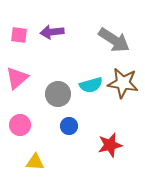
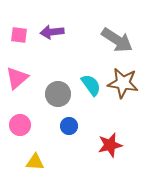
gray arrow: moved 3 px right
cyan semicircle: rotated 110 degrees counterclockwise
